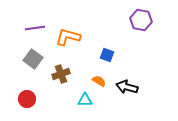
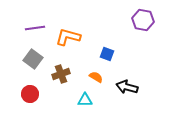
purple hexagon: moved 2 px right
blue square: moved 1 px up
orange semicircle: moved 3 px left, 4 px up
red circle: moved 3 px right, 5 px up
